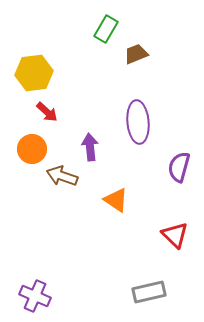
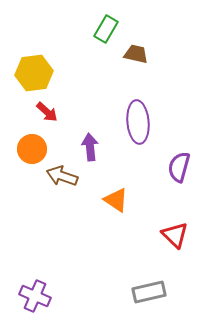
brown trapezoid: rotated 35 degrees clockwise
